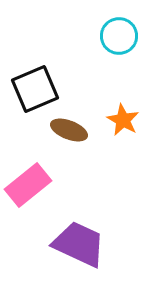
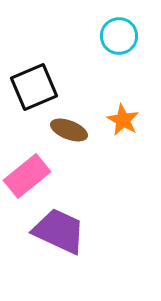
black square: moved 1 px left, 2 px up
pink rectangle: moved 1 px left, 9 px up
purple trapezoid: moved 20 px left, 13 px up
